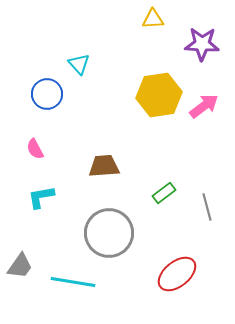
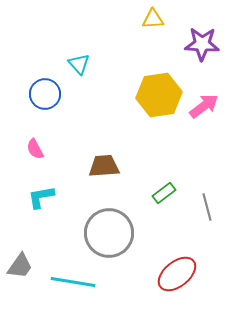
blue circle: moved 2 px left
